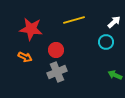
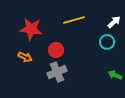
cyan circle: moved 1 px right
